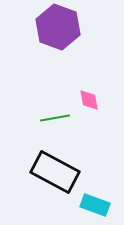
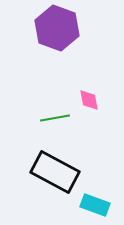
purple hexagon: moved 1 px left, 1 px down
